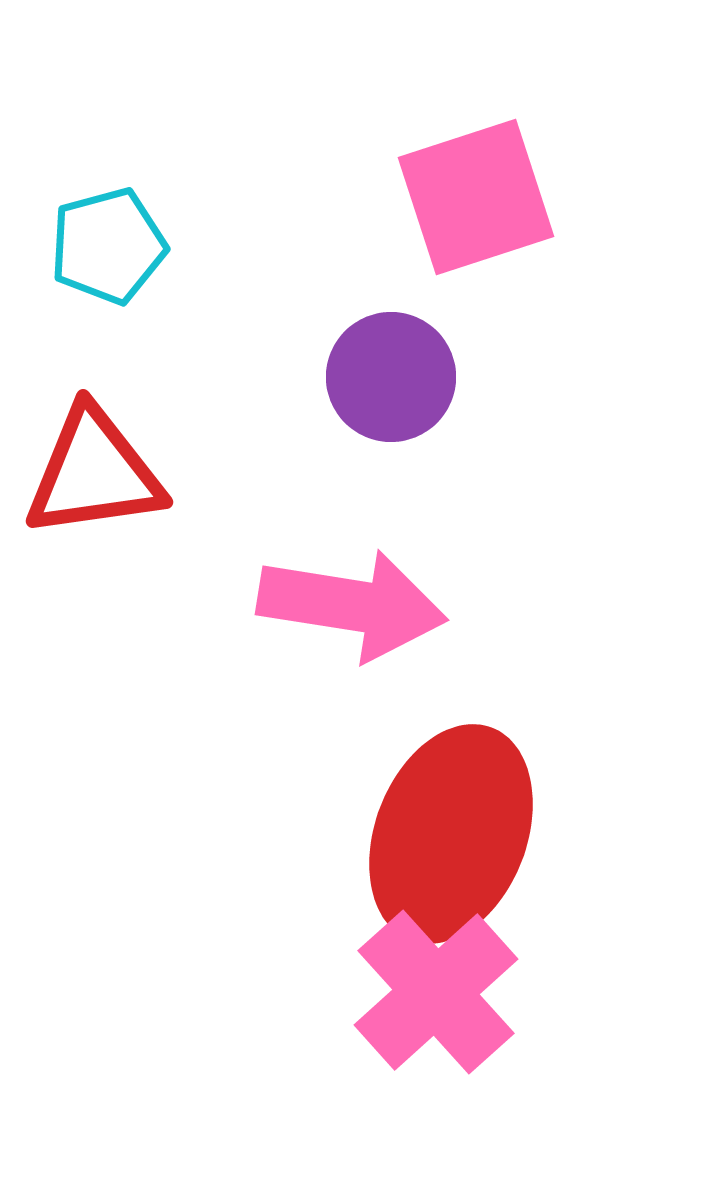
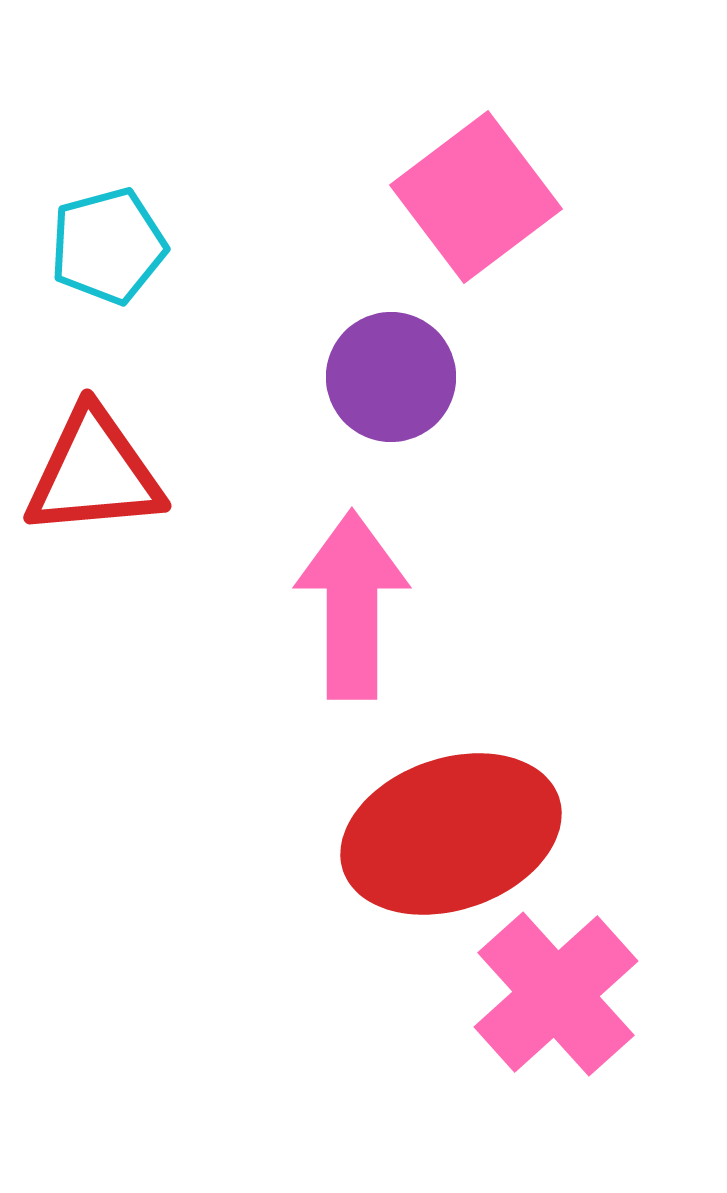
pink square: rotated 19 degrees counterclockwise
red triangle: rotated 3 degrees clockwise
pink arrow: rotated 99 degrees counterclockwise
red ellipse: rotated 50 degrees clockwise
pink cross: moved 120 px right, 2 px down
